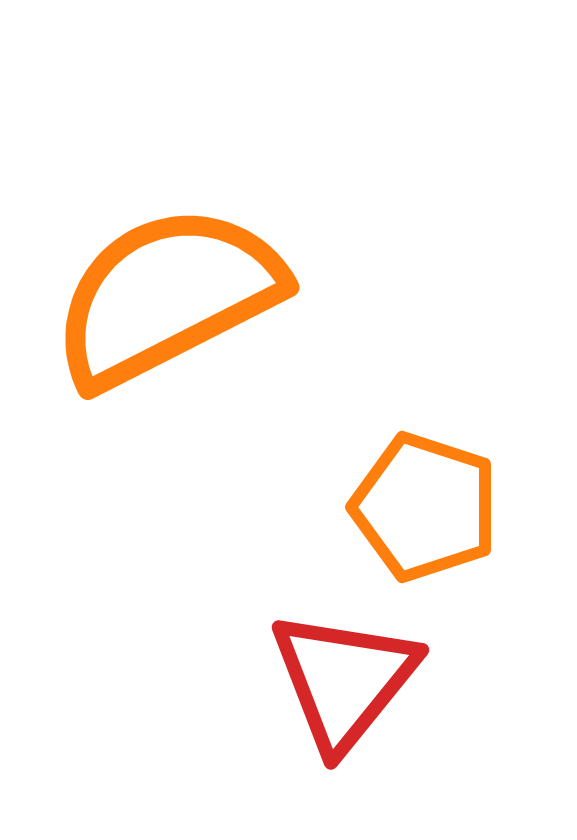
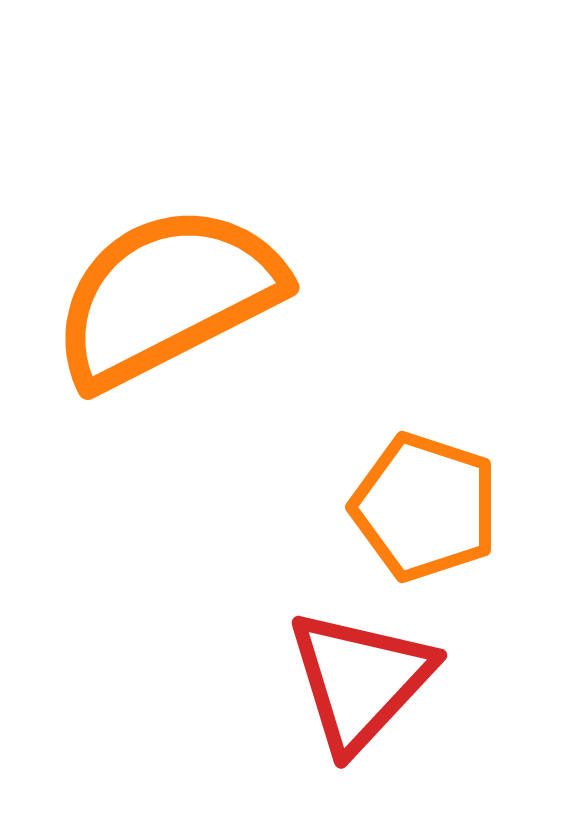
red triangle: moved 16 px right; rotated 4 degrees clockwise
